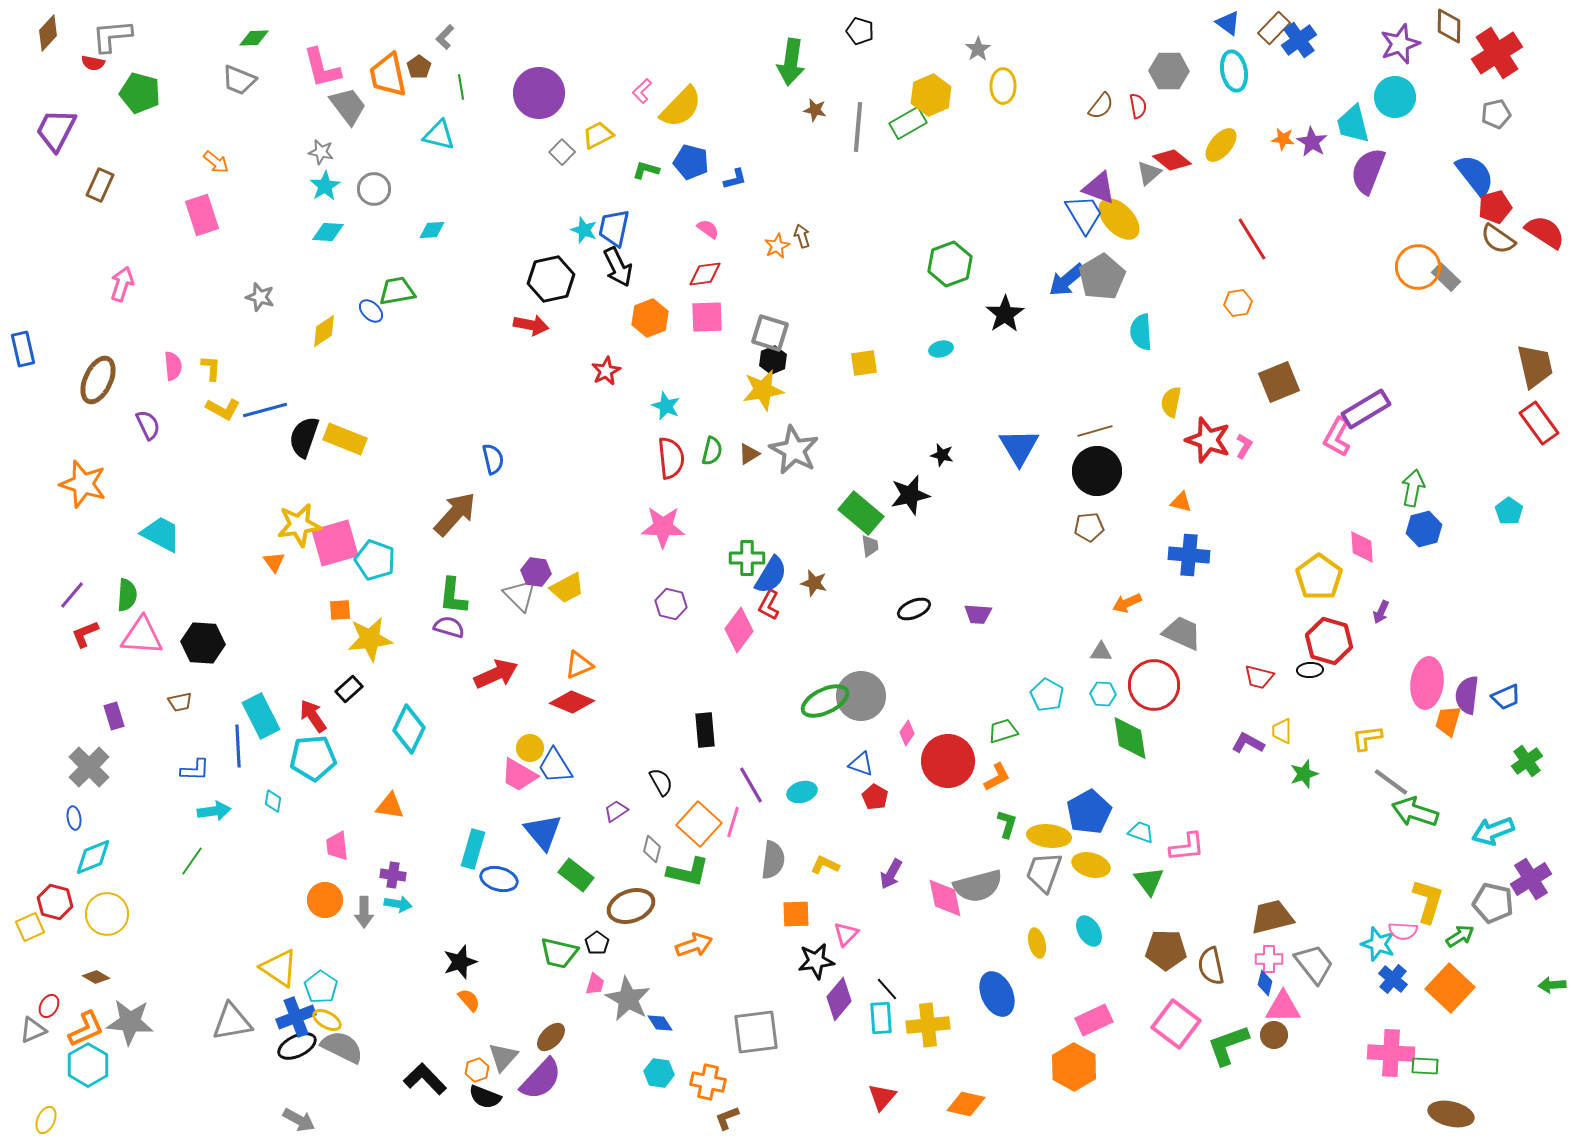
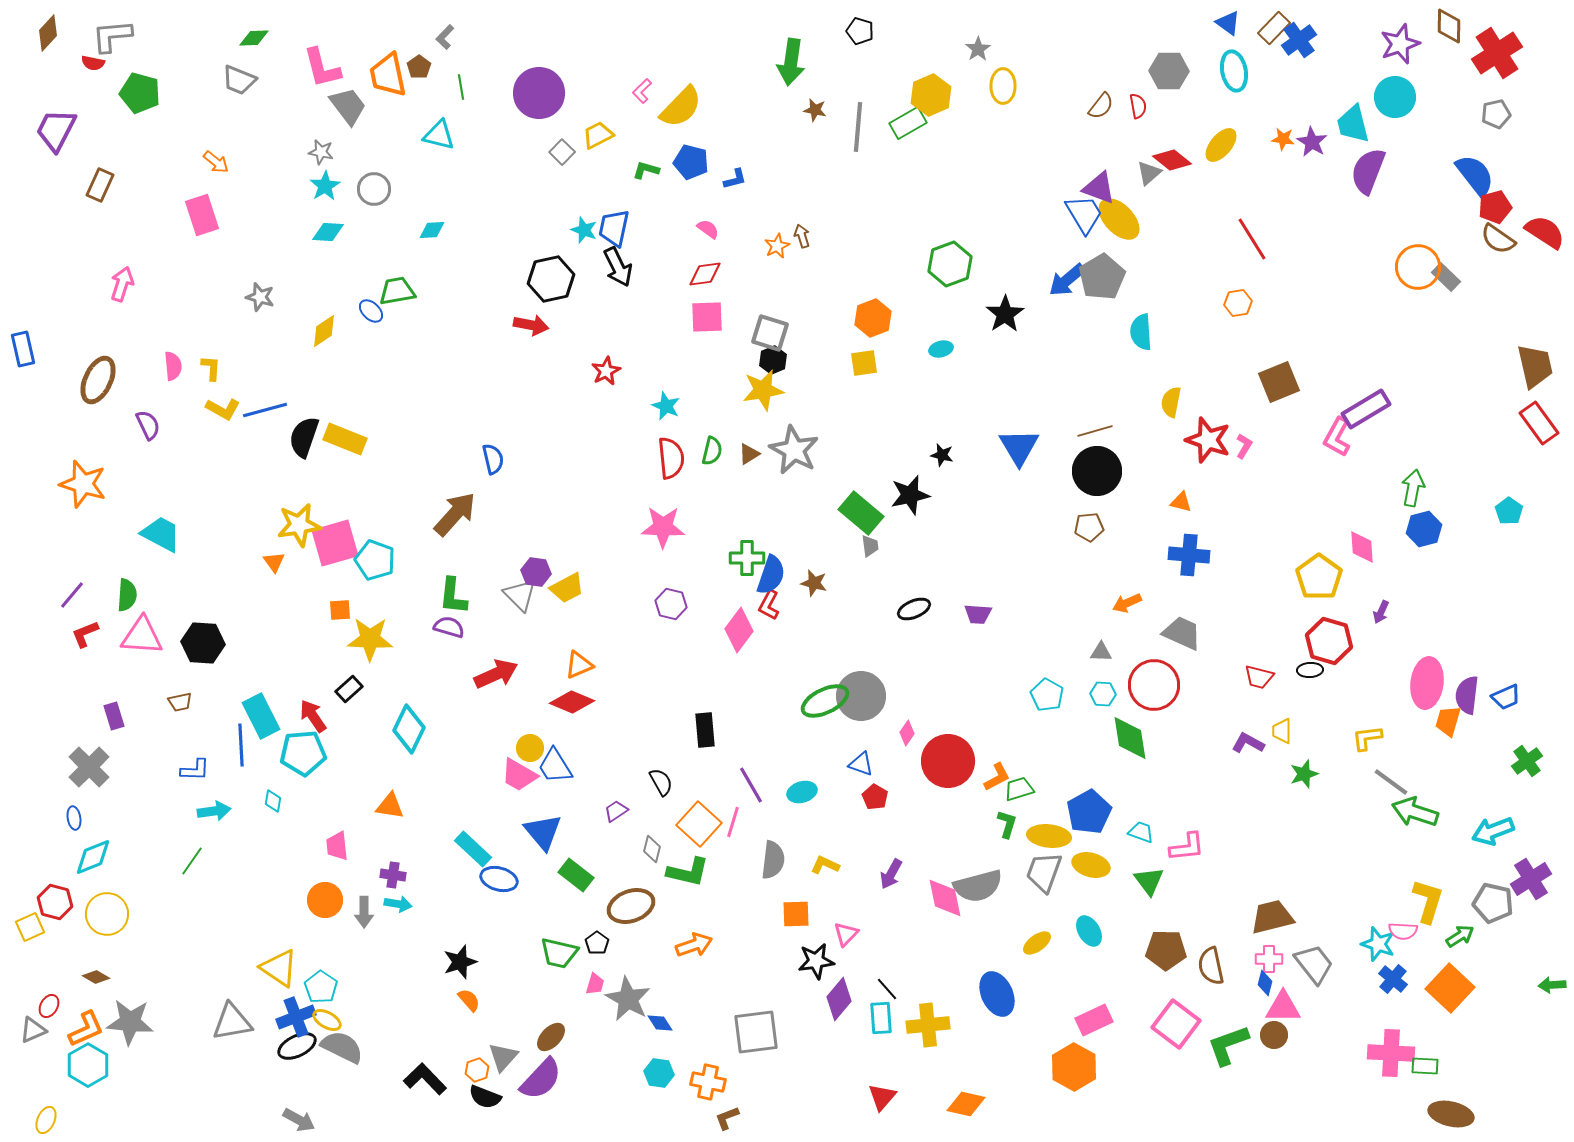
orange hexagon at (650, 318): moved 223 px right
blue semicircle at (771, 575): rotated 12 degrees counterclockwise
yellow star at (370, 639): rotated 9 degrees clockwise
green trapezoid at (1003, 731): moved 16 px right, 58 px down
blue line at (238, 746): moved 3 px right, 1 px up
cyan pentagon at (313, 758): moved 10 px left, 5 px up
cyan rectangle at (473, 849): rotated 63 degrees counterclockwise
yellow ellipse at (1037, 943): rotated 68 degrees clockwise
